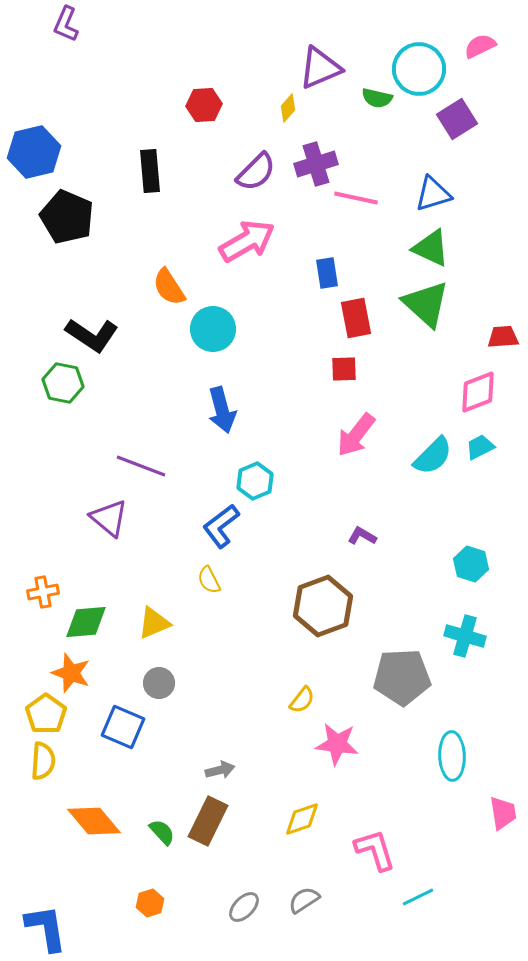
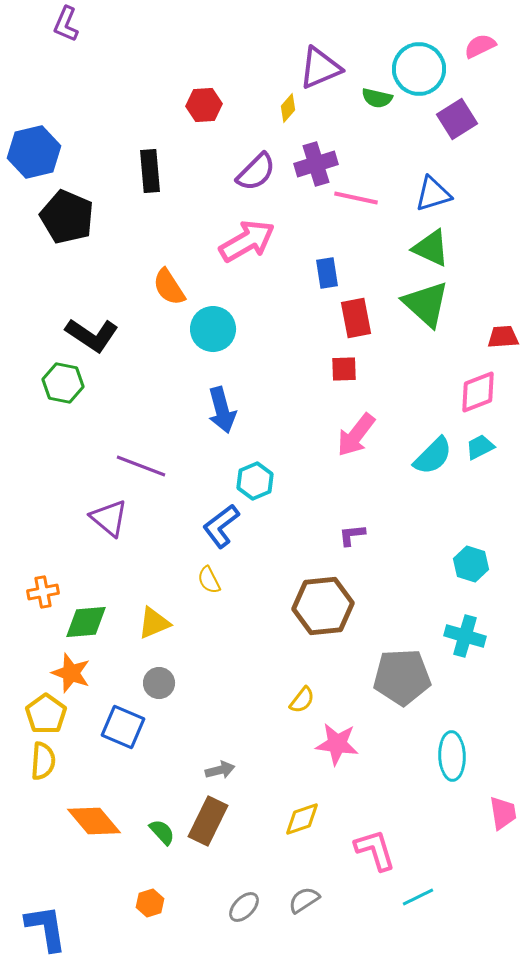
purple L-shape at (362, 536): moved 10 px left, 1 px up; rotated 36 degrees counterclockwise
brown hexagon at (323, 606): rotated 14 degrees clockwise
